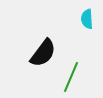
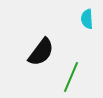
black semicircle: moved 2 px left, 1 px up
